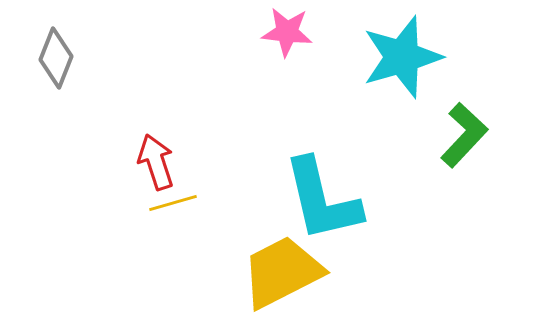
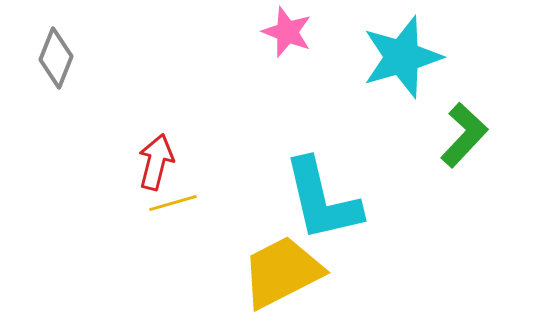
pink star: rotated 15 degrees clockwise
red arrow: rotated 32 degrees clockwise
